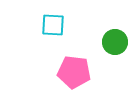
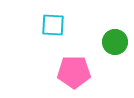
pink pentagon: rotated 8 degrees counterclockwise
